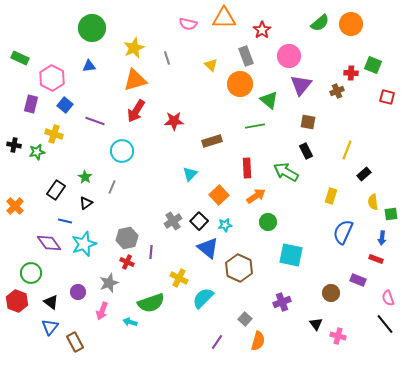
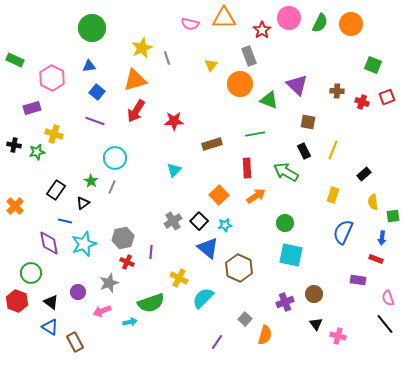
green semicircle at (320, 23): rotated 24 degrees counterclockwise
pink semicircle at (188, 24): moved 2 px right
yellow star at (134, 48): moved 8 px right
gray rectangle at (246, 56): moved 3 px right
pink circle at (289, 56): moved 38 px up
green rectangle at (20, 58): moved 5 px left, 2 px down
yellow triangle at (211, 65): rotated 24 degrees clockwise
red cross at (351, 73): moved 11 px right, 29 px down; rotated 16 degrees clockwise
purple triangle at (301, 85): moved 4 px left; rotated 25 degrees counterclockwise
brown cross at (337, 91): rotated 24 degrees clockwise
red square at (387, 97): rotated 35 degrees counterclockwise
green triangle at (269, 100): rotated 18 degrees counterclockwise
purple rectangle at (31, 104): moved 1 px right, 4 px down; rotated 60 degrees clockwise
blue square at (65, 105): moved 32 px right, 13 px up
green line at (255, 126): moved 8 px down
brown rectangle at (212, 141): moved 3 px down
yellow line at (347, 150): moved 14 px left
cyan circle at (122, 151): moved 7 px left, 7 px down
black rectangle at (306, 151): moved 2 px left
cyan triangle at (190, 174): moved 16 px left, 4 px up
green star at (85, 177): moved 6 px right, 4 px down
yellow rectangle at (331, 196): moved 2 px right, 1 px up
black triangle at (86, 203): moved 3 px left
green square at (391, 214): moved 2 px right, 2 px down
green circle at (268, 222): moved 17 px right, 1 px down
gray hexagon at (127, 238): moved 4 px left
purple diamond at (49, 243): rotated 25 degrees clockwise
purple rectangle at (358, 280): rotated 14 degrees counterclockwise
brown circle at (331, 293): moved 17 px left, 1 px down
purple cross at (282, 302): moved 3 px right
pink arrow at (102, 311): rotated 48 degrees clockwise
cyan arrow at (130, 322): rotated 152 degrees clockwise
blue triangle at (50, 327): rotated 36 degrees counterclockwise
orange semicircle at (258, 341): moved 7 px right, 6 px up
